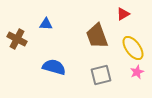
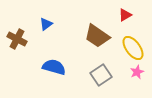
red triangle: moved 2 px right, 1 px down
blue triangle: rotated 40 degrees counterclockwise
brown trapezoid: rotated 36 degrees counterclockwise
gray square: rotated 20 degrees counterclockwise
